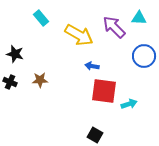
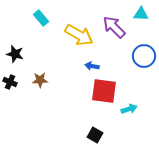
cyan triangle: moved 2 px right, 4 px up
cyan arrow: moved 5 px down
